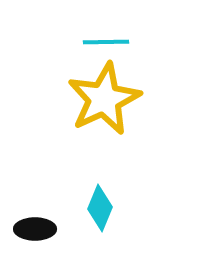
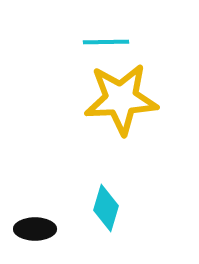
yellow star: moved 17 px right; rotated 22 degrees clockwise
cyan diamond: moved 6 px right; rotated 6 degrees counterclockwise
